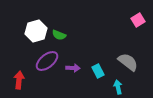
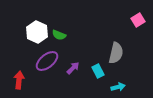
white hexagon: moved 1 px right, 1 px down; rotated 20 degrees counterclockwise
gray semicircle: moved 12 px left, 9 px up; rotated 65 degrees clockwise
purple arrow: rotated 48 degrees counterclockwise
cyan arrow: rotated 88 degrees clockwise
